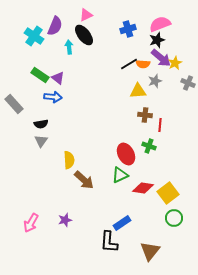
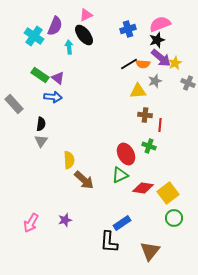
black semicircle: rotated 72 degrees counterclockwise
